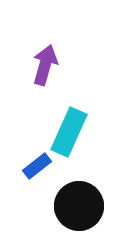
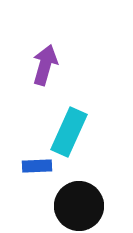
blue rectangle: rotated 36 degrees clockwise
